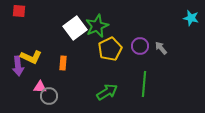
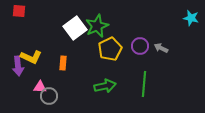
gray arrow: rotated 24 degrees counterclockwise
green arrow: moved 2 px left, 6 px up; rotated 20 degrees clockwise
